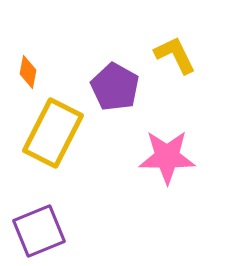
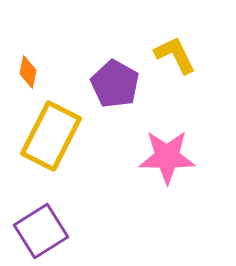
purple pentagon: moved 3 px up
yellow rectangle: moved 2 px left, 3 px down
purple square: moved 2 px right; rotated 10 degrees counterclockwise
